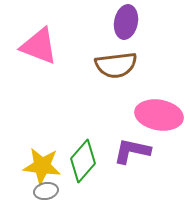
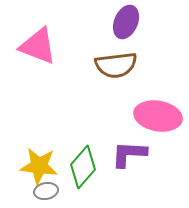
purple ellipse: rotated 12 degrees clockwise
pink triangle: moved 1 px left
pink ellipse: moved 1 px left, 1 px down
purple L-shape: moved 3 px left, 3 px down; rotated 9 degrees counterclockwise
green diamond: moved 6 px down
yellow star: moved 3 px left
